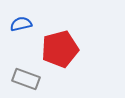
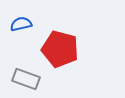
red pentagon: rotated 30 degrees clockwise
